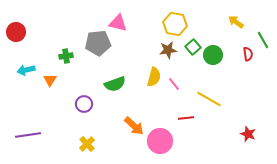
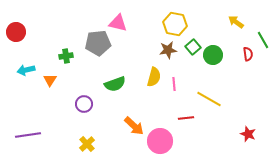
pink line: rotated 32 degrees clockwise
